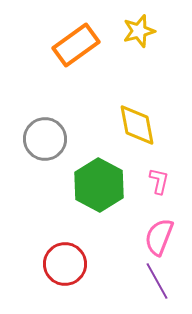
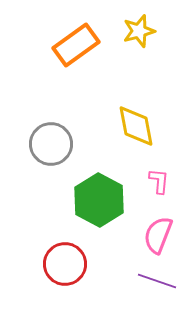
yellow diamond: moved 1 px left, 1 px down
gray circle: moved 6 px right, 5 px down
pink L-shape: rotated 8 degrees counterclockwise
green hexagon: moved 15 px down
pink semicircle: moved 1 px left, 2 px up
purple line: rotated 42 degrees counterclockwise
